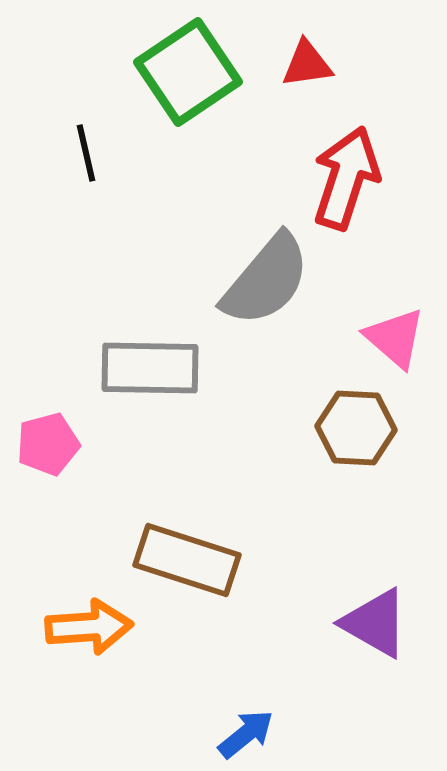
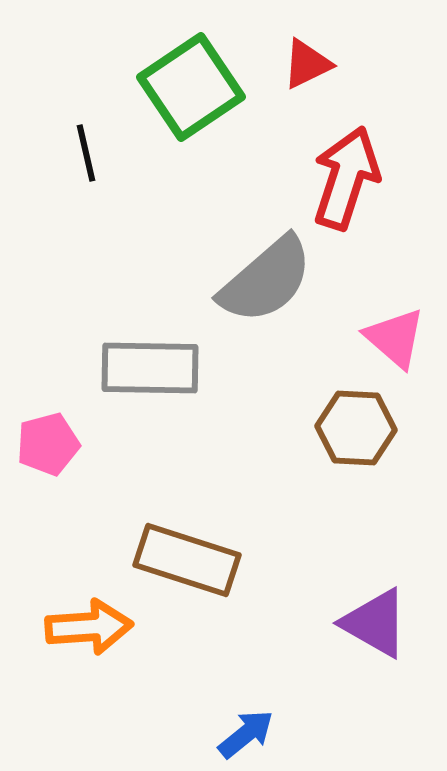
red triangle: rotated 18 degrees counterclockwise
green square: moved 3 px right, 15 px down
gray semicircle: rotated 9 degrees clockwise
